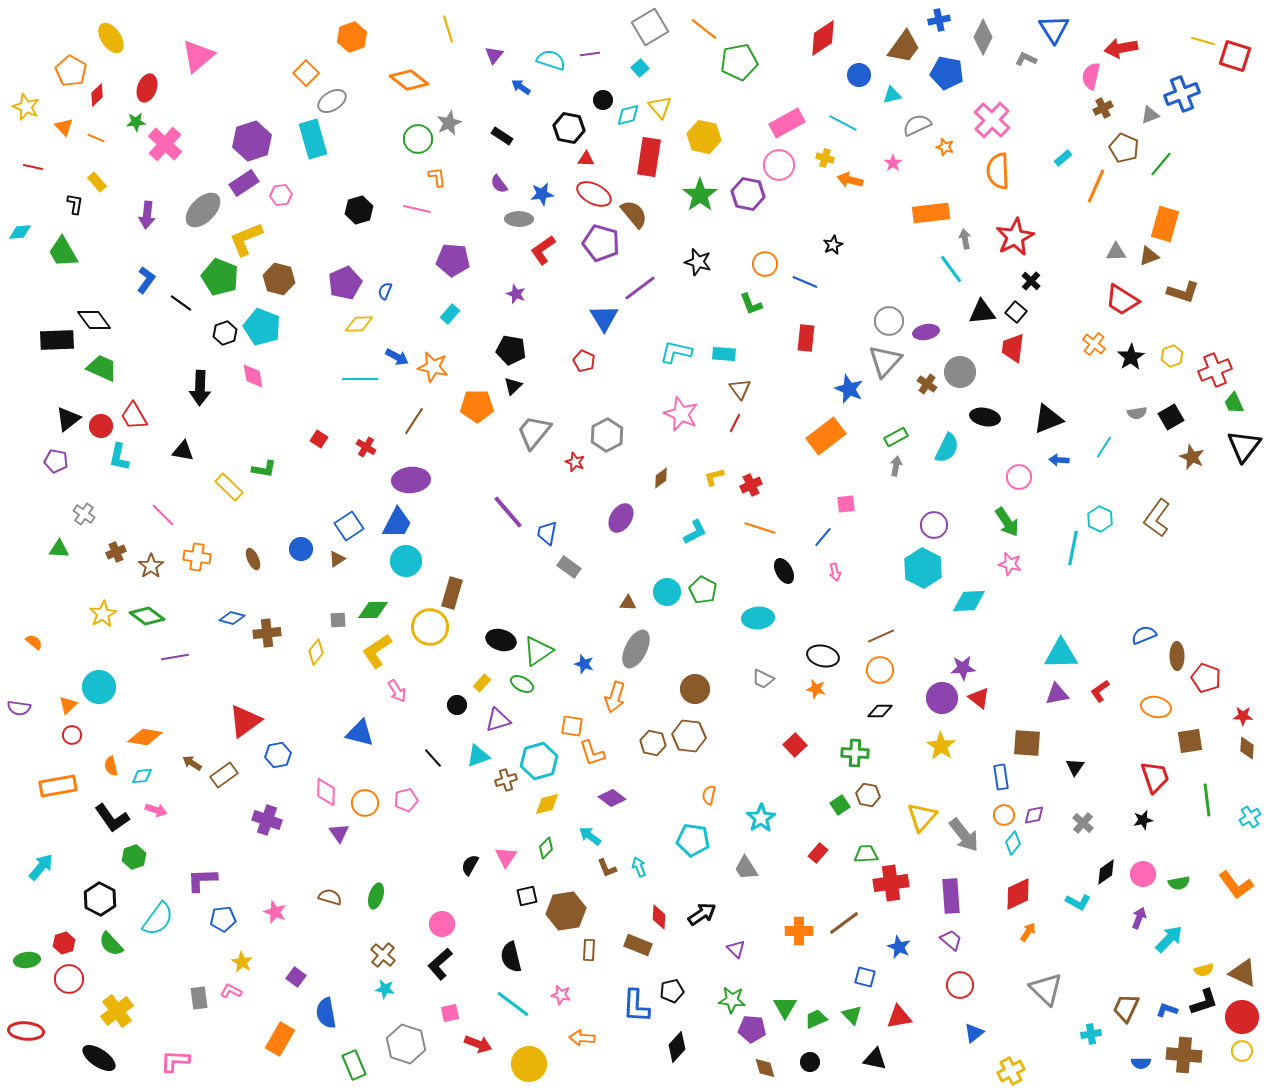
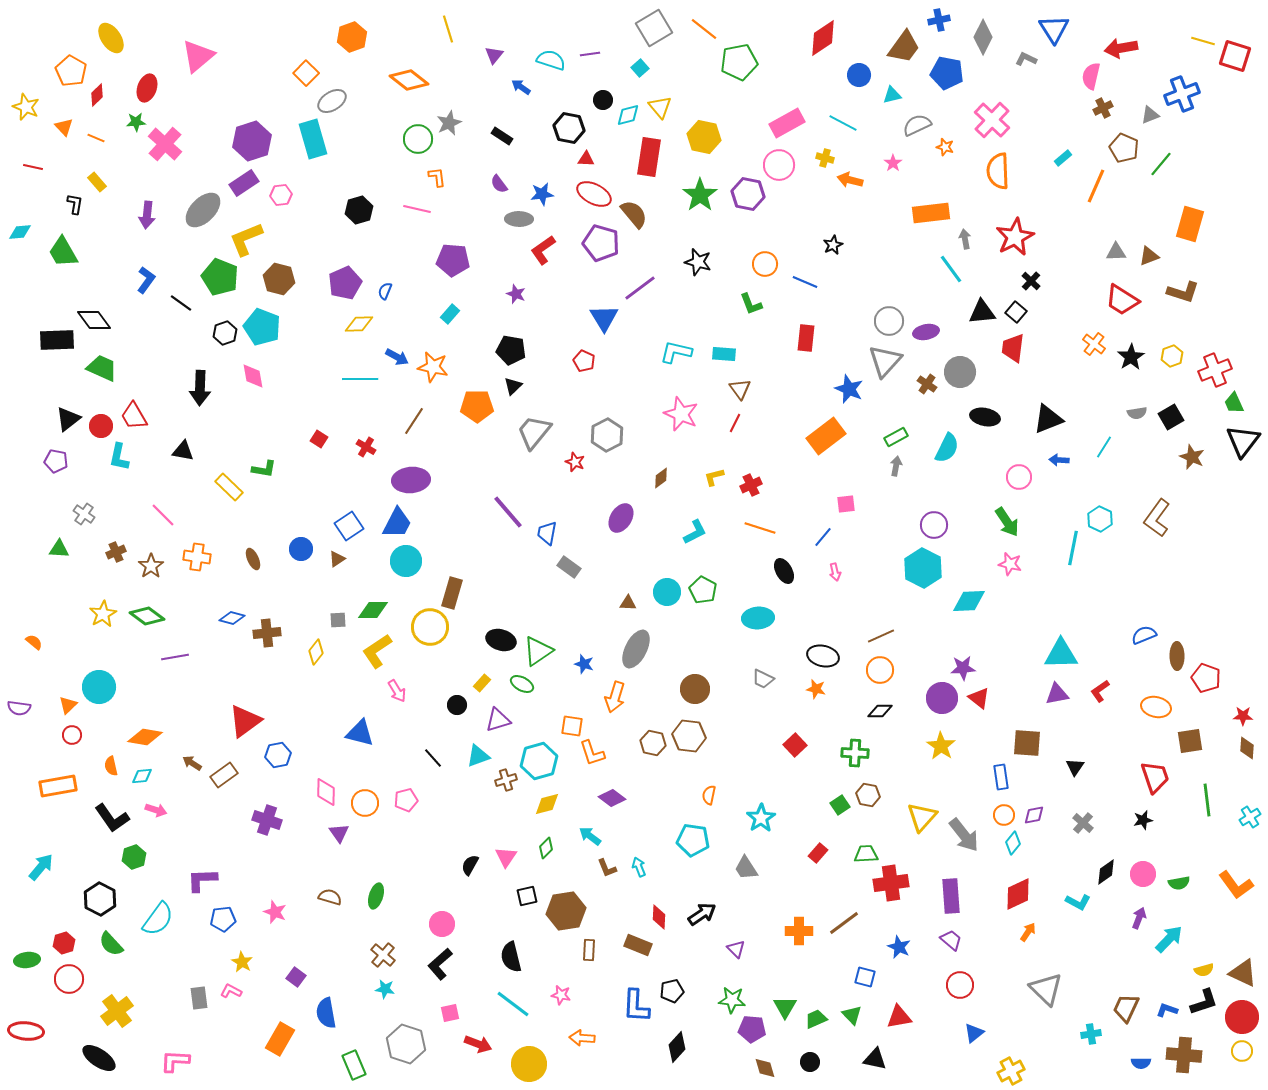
gray square at (650, 27): moved 4 px right, 1 px down
orange rectangle at (1165, 224): moved 25 px right
black triangle at (1244, 446): moved 1 px left, 5 px up
